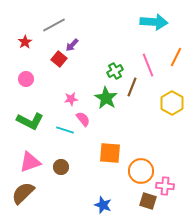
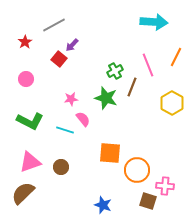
green star: rotated 15 degrees counterclockwise
orange circle: moved 4 px left, 1 px up
